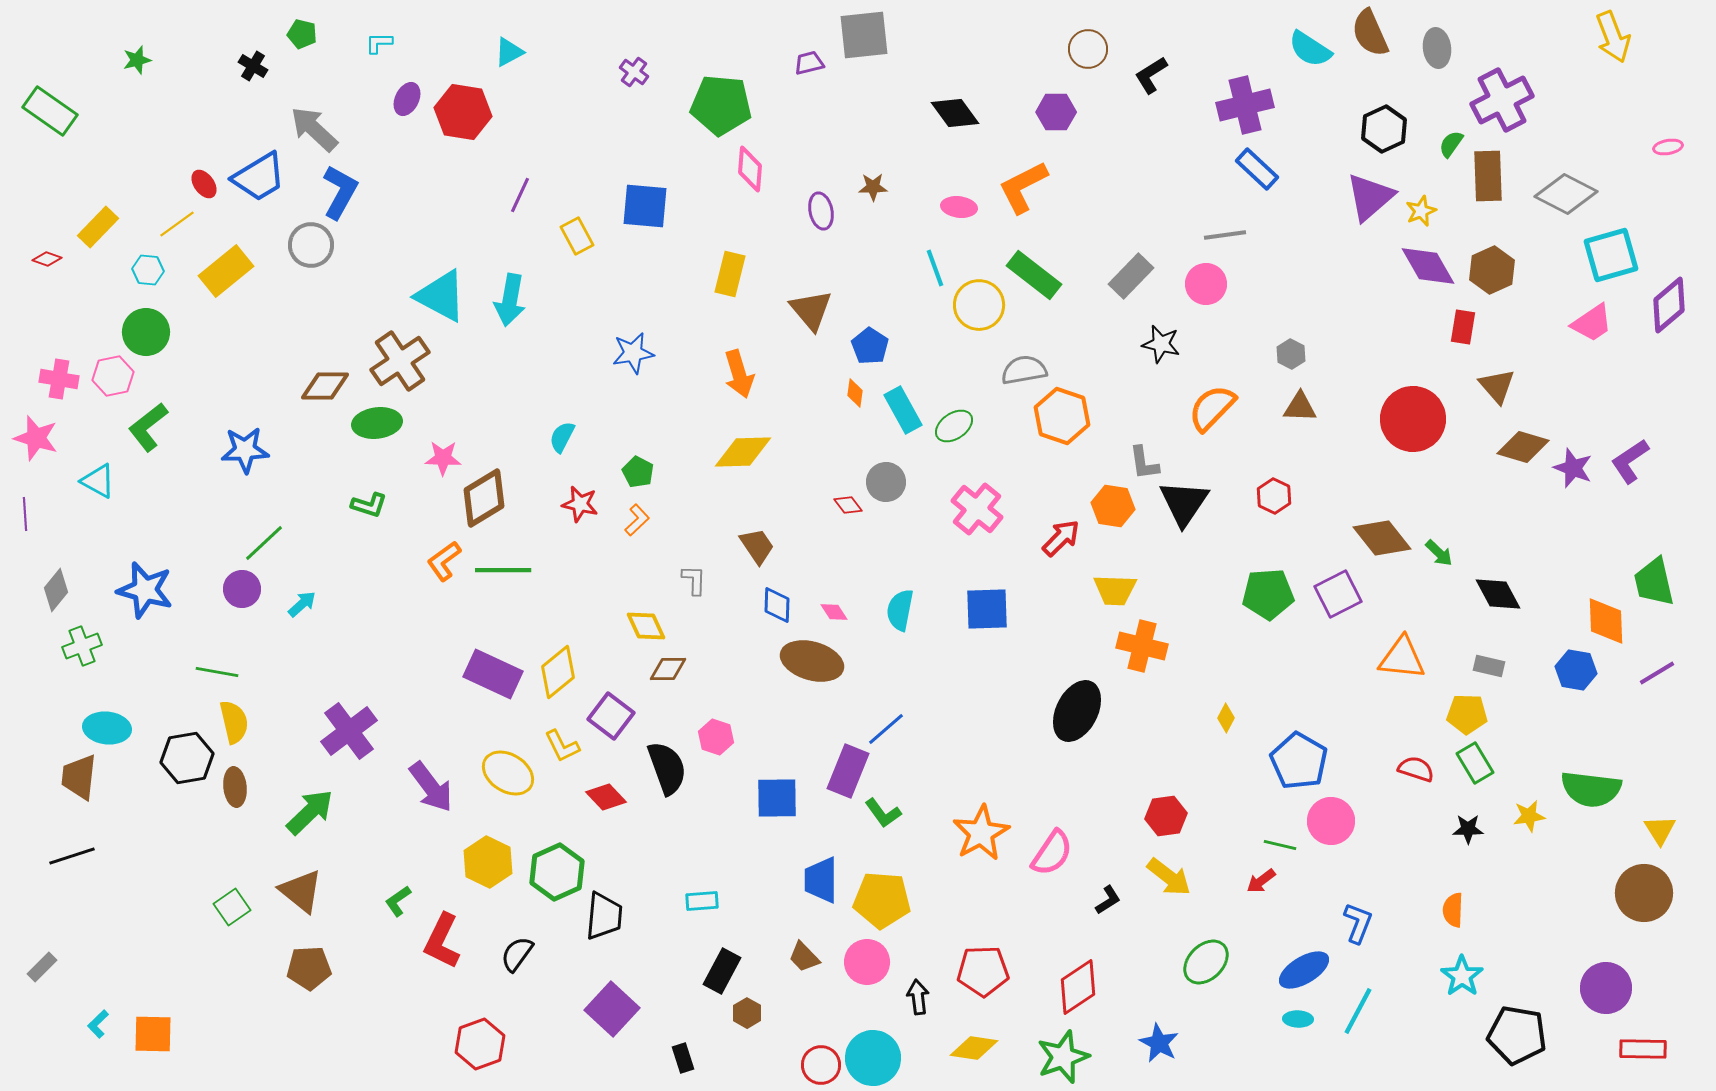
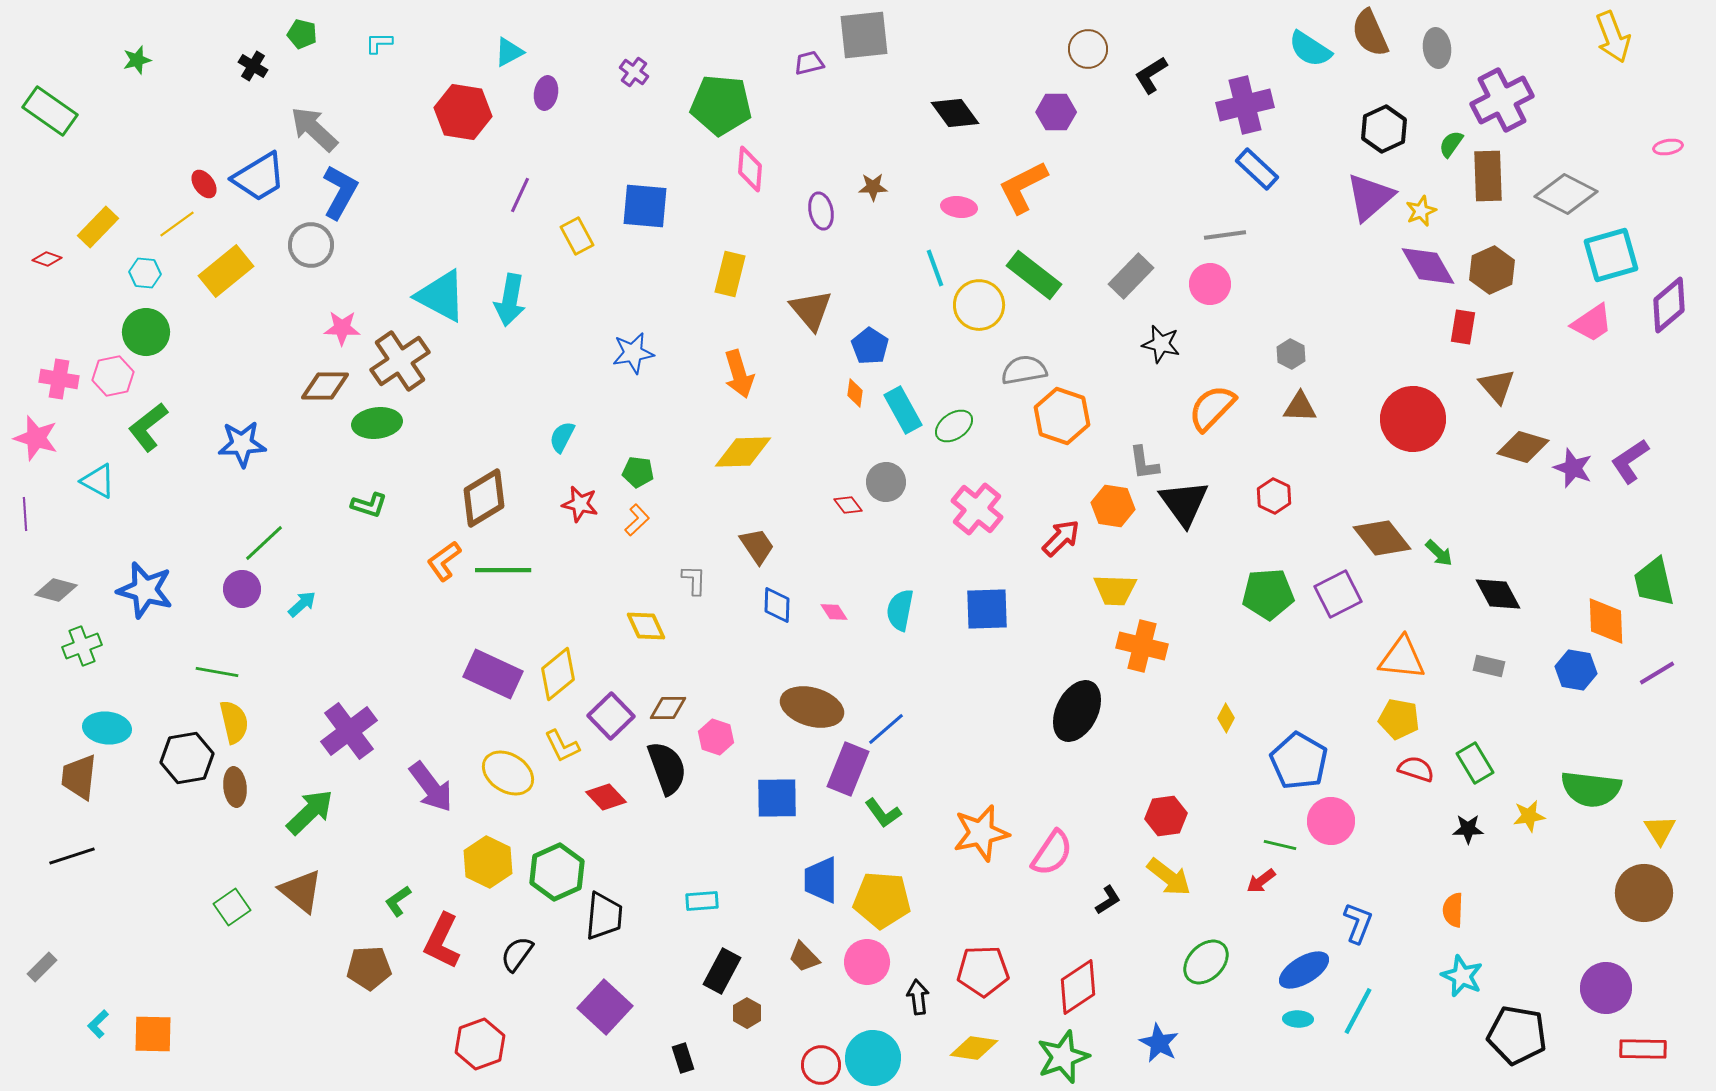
purple ellipse at (407, 99): moved 139 px right, 6 px up; rotated 16 degrees counterclockwise
cyan hexagon at (148, 270): moved 3 px left, 3 px down
pink circle at (1206, 284): moved 4 px right
blue star at (245, 450): moved 3 px left, 6 px up
pink star at (443, 458): moved 101 px left, 130 px up
green pentagon at (638, 472): rotated 20 degrees counterclockwise
black triangle at (1184, 503): rotated 10 degrees counterclockwise
gray diamond at (56, 590): rotated 66 degrees clockwise
brown ellipse at (812, 661): moved 46 px down
brown diamond at (668, 669): moved 39 px down
yellow diamond at (558, 672): moved 2 px down
yellow pentagon at (1467, 714): moved 68 px left, 5 px down; rotated 9 degrees clockwise
purple square at (611, 716): rotated 9 degrees clockwise
purple rectangle at (848, 771): moved 2 px up
orange star at (981, 833): rotated 16 degrees clockwise
brown pentagon at (309, 968): moved 60 px right
cyan star at (1462, 976): rotated 12 degrees counterclockwise
purple square at (612, 1009): moved 7 px left, 2 px up
